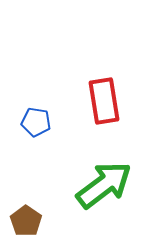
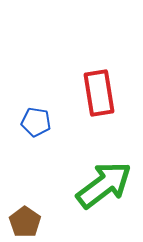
red rectangle: moved 5 px left, 8 px up
brown pentagon: moved 1 px left, 1 px down
